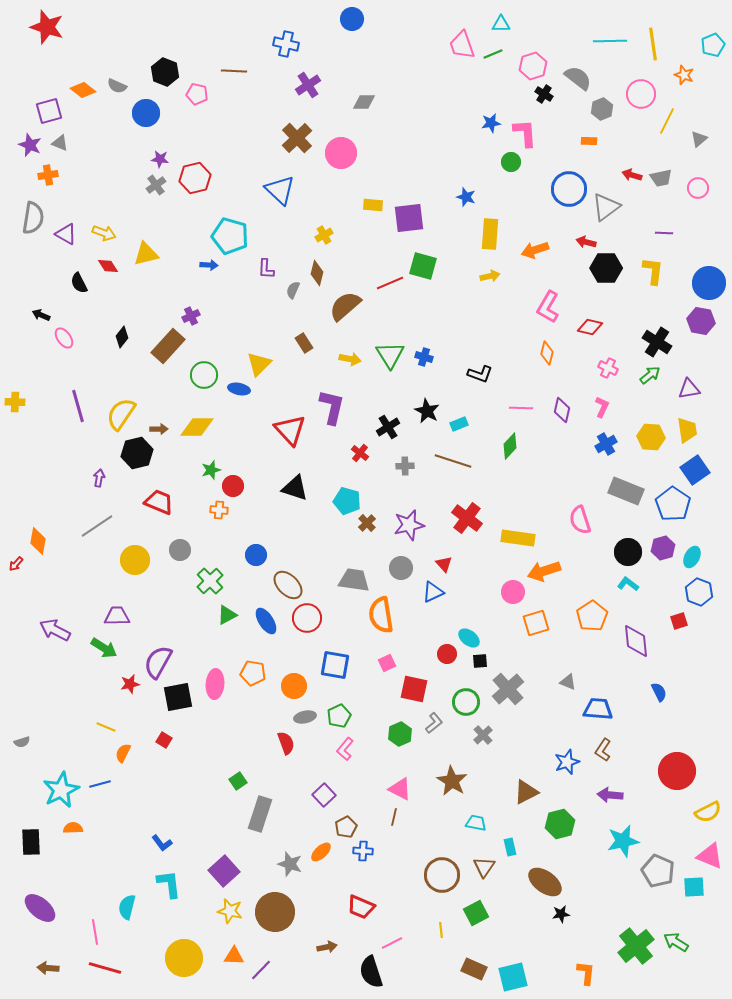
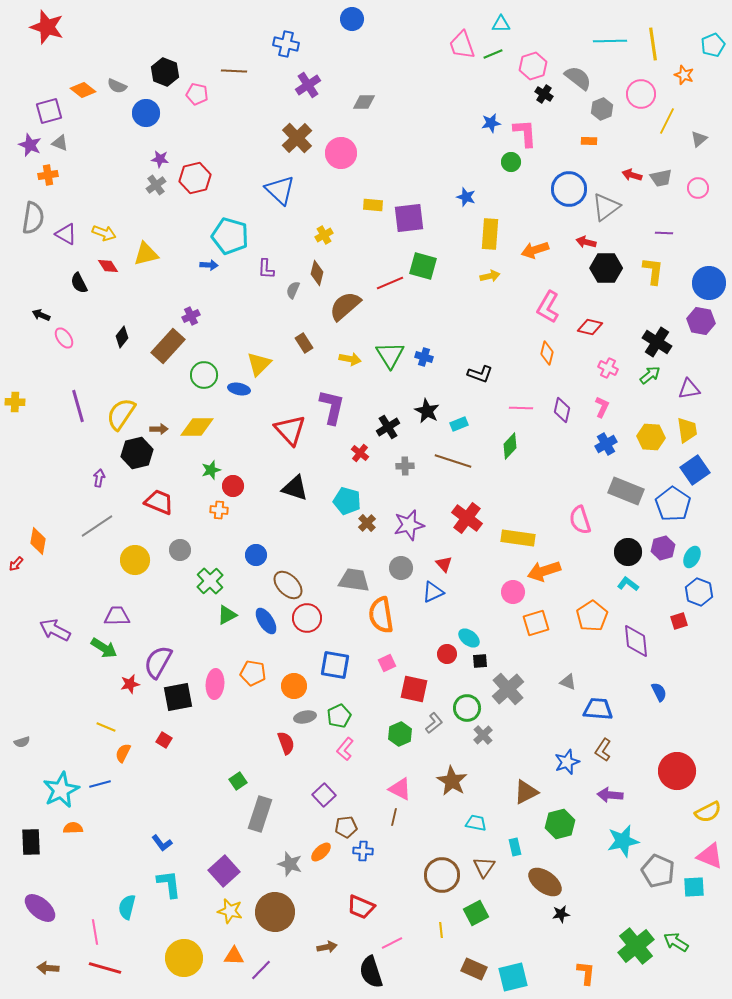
green circle at (466, 702): moved 1 px right, 6 px down
brown pentagon at (346, 827): rotated 20 degrees clockwise
cyan rectangle at (510, 847): moved 5 px right
